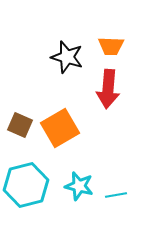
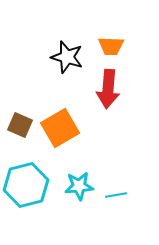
cyan star: rotated 20 degrees counterclockwise
